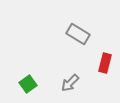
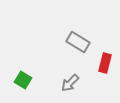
gray rectangle: moved 8 px down
green square: moved 5 px left, 4 px up; rotated 24 degrees counterclockwise
